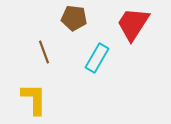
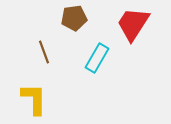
brown pentagon: rotated 15 degrees counterclockwise
